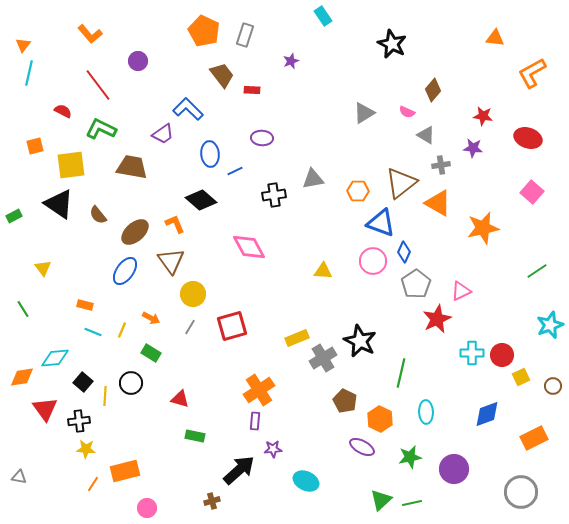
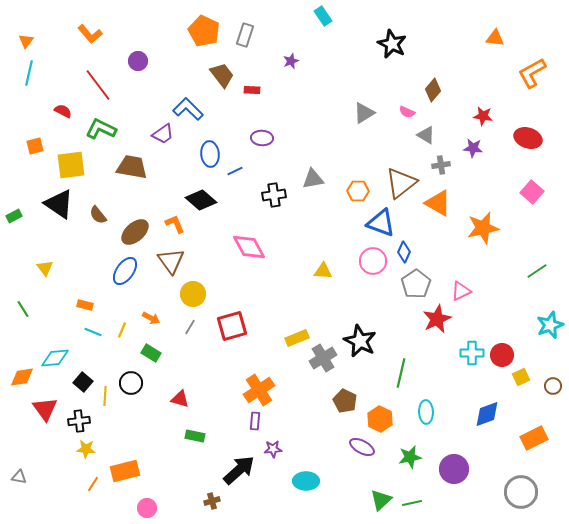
orange triangle at (23, 45): moved 3 px right, 4 px up
yellow triangle at (43, 268): moved 2 px right
cyan ellipse at (306, 481): rotated 25 degrees counterclockwise
